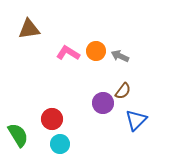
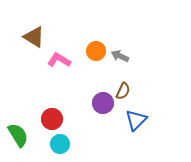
brown triangle: moved 5 px right, 8 px down; rotated 40 degrees clockwise
pink L-shape: moved 9 px left, 7 px down
brown semicircle: rotated 12 degrees counterclockwise
